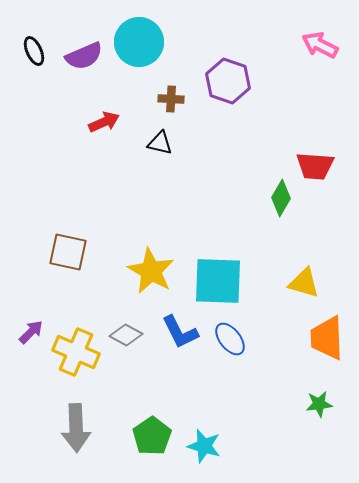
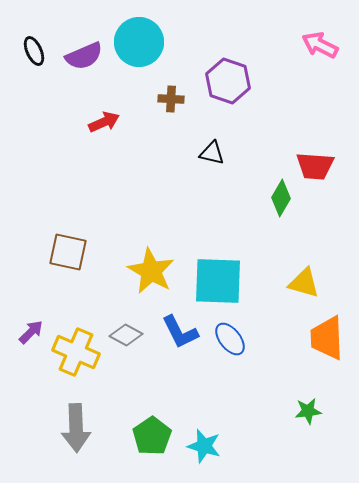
black triangle: moved 52 px right, 10 px down
green star: moved 11 px left, 7 px down
